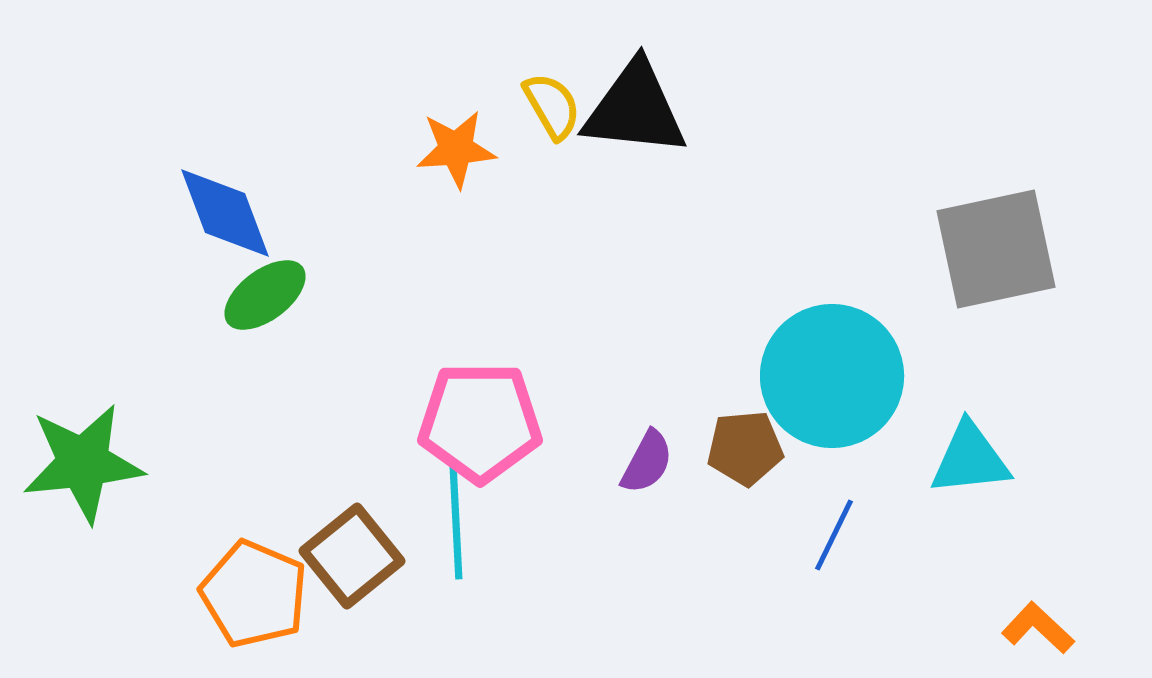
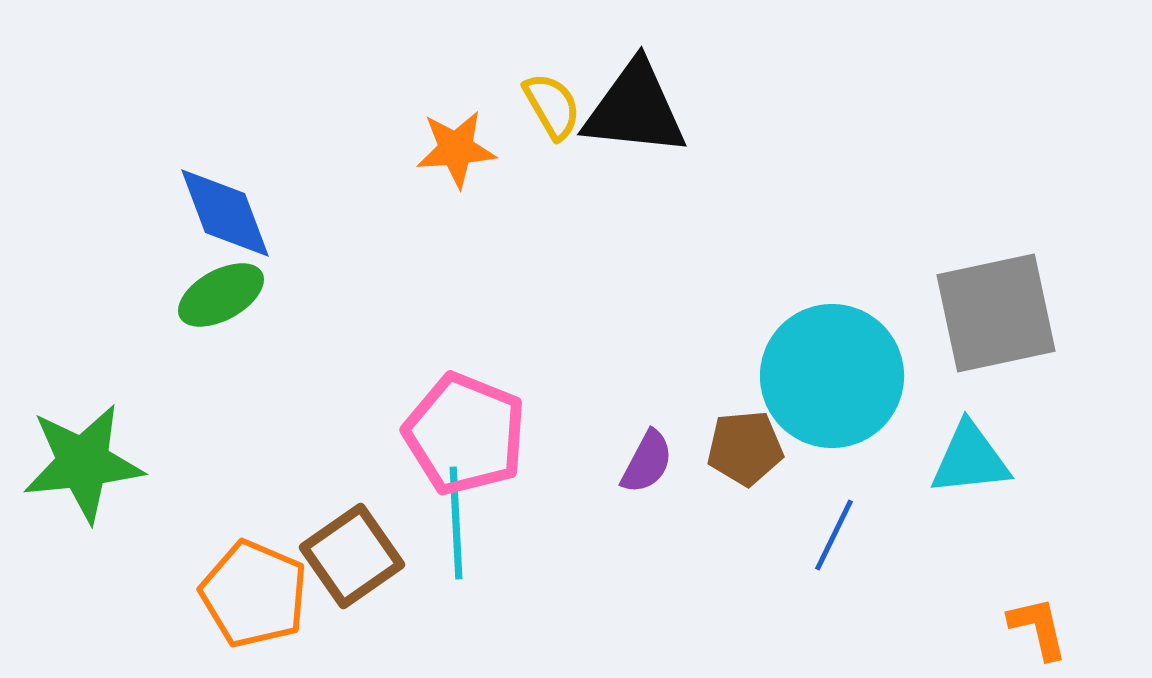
gray square: moved 64 px down
green ellipse: moved 44 px left; rotated 8 degrees clockwise
pink pentagon: moved 15 px left, 12 px down; rotated 22 degrees clockwise
brown square: rotated 4 degrees clockwise
orange L-shape: rotated 34 degrees clockwise
